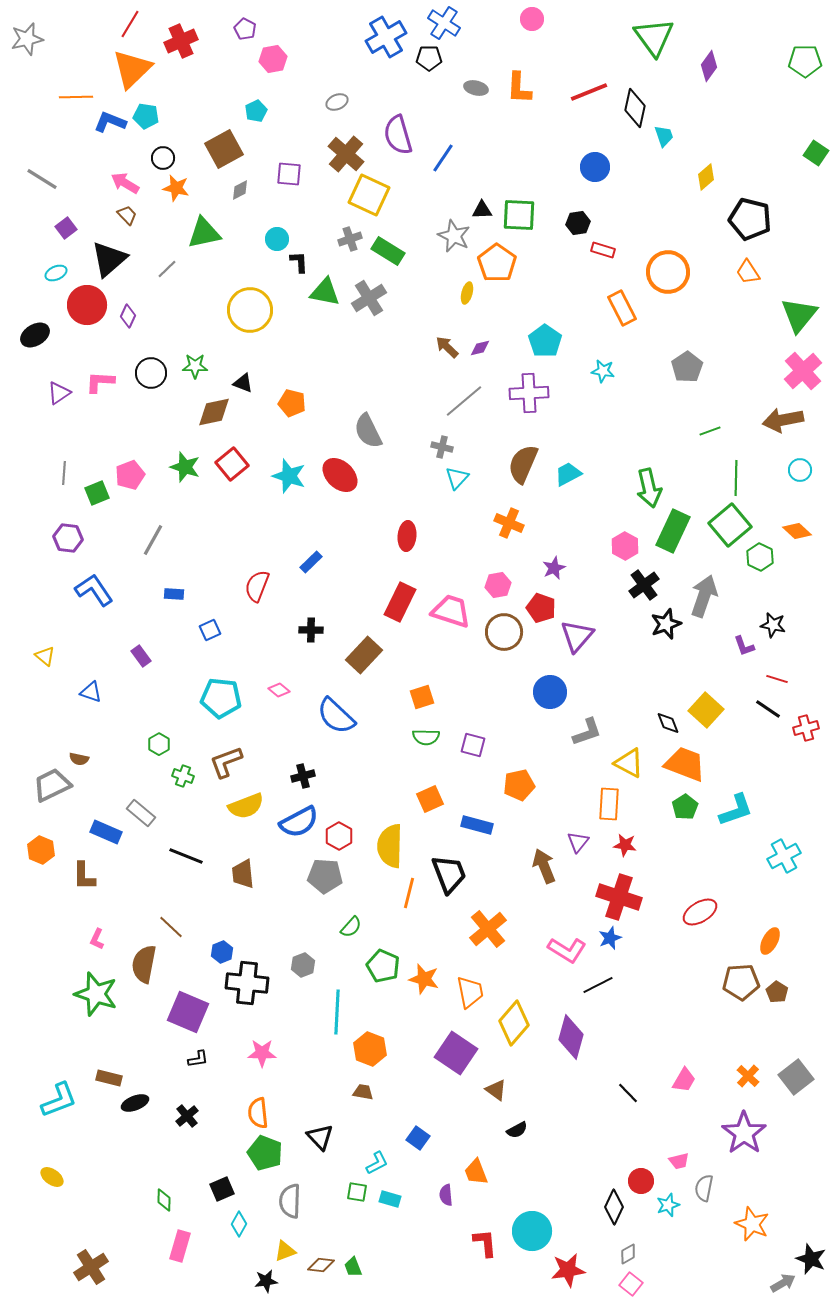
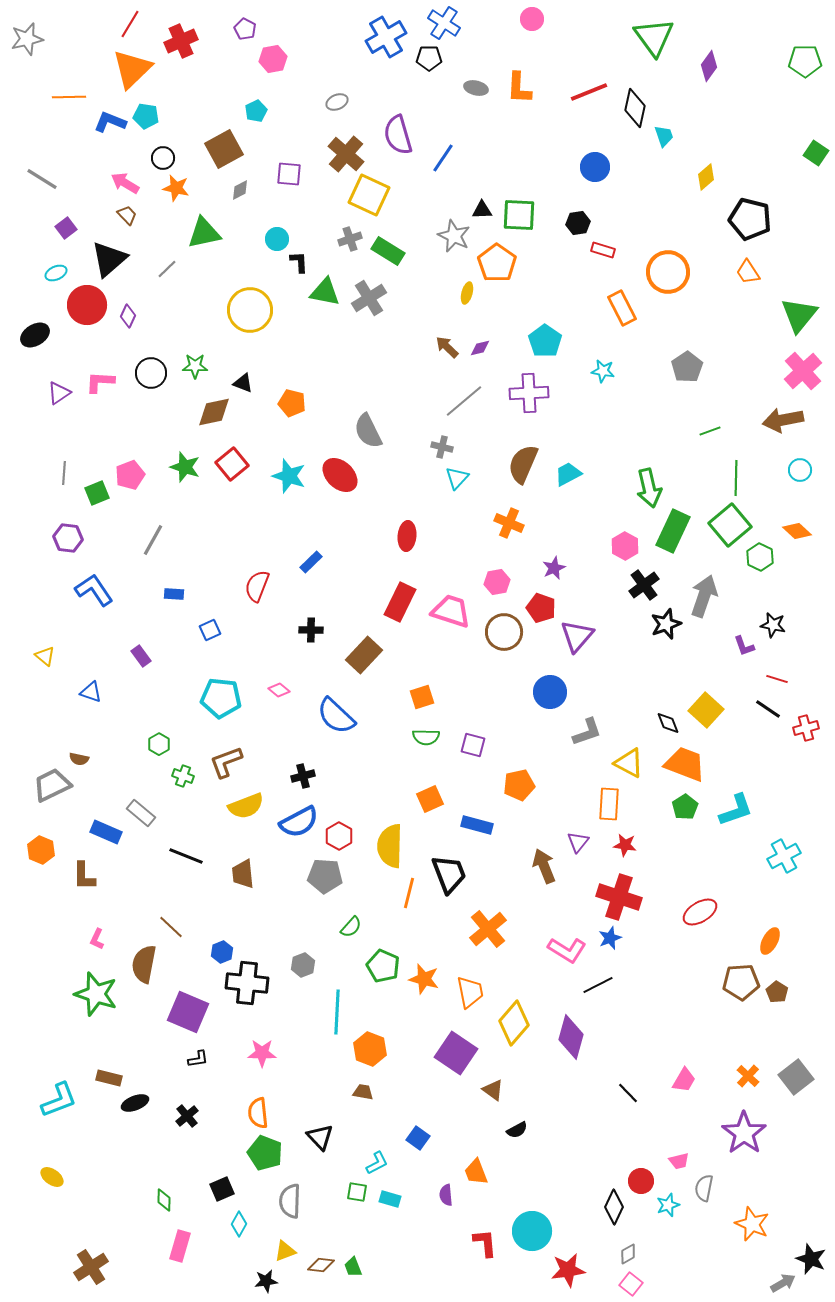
orange line at (76, 97): moved 7 px left
pink hexagon at (498, 585): moved 1 px left, 3 px up
brown triangle at (496, 1090): moved 3 px left
